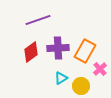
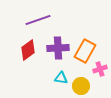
red diamond: moved 3 px left, 2 px up
pink cross: rotated 24 degrees clockwise
cyan triangle: rotated 40 degrees clockwise
